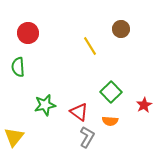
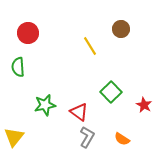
red star: rotated 14 degrees counterclockwise
orange semicircle: moved 12 px right, 18 px down; rotated 28 degrees clockwise
